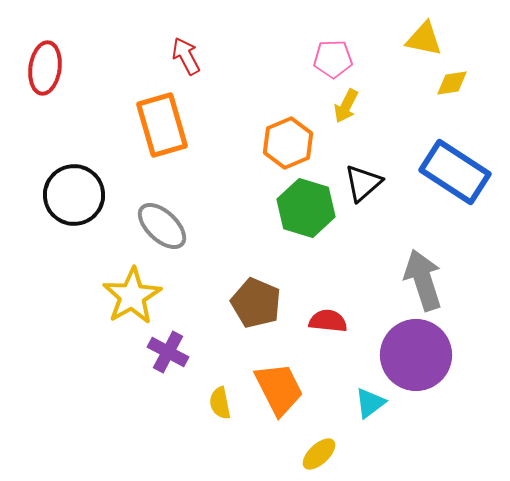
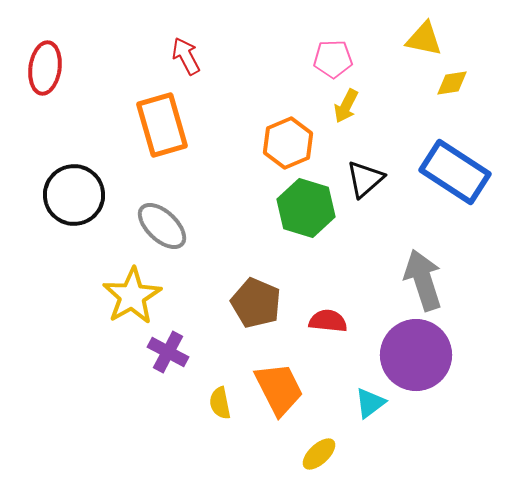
black triangle: moved 2 px right, 4 px up
